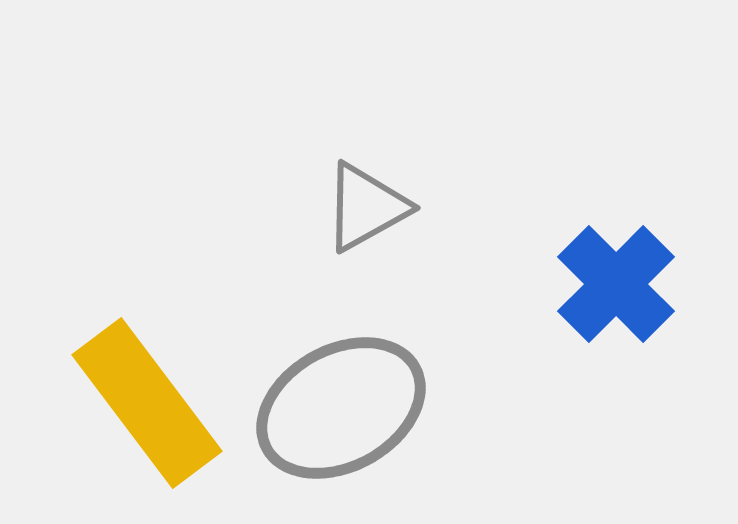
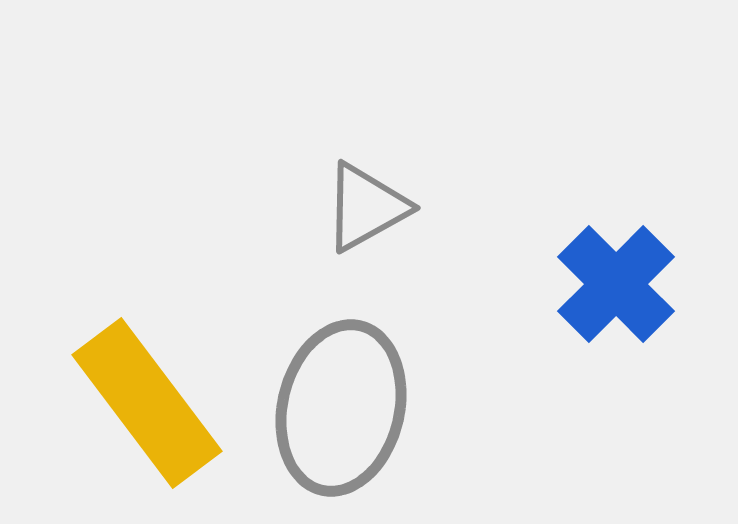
gray ellipse: rotated 48 degrees counterclockwise
